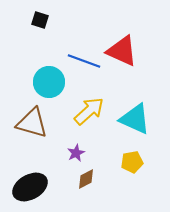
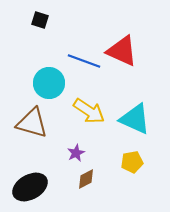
cyan circle: moved 1 px down
yellow arrow: rotated 76 degrees clockwise
